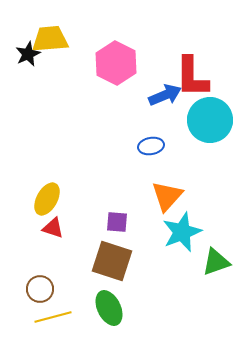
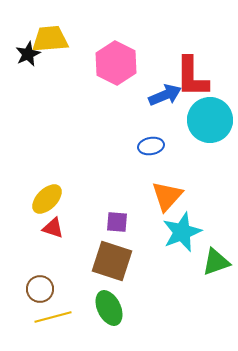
yellow ellipse: rotated 16 degrees clockwise
